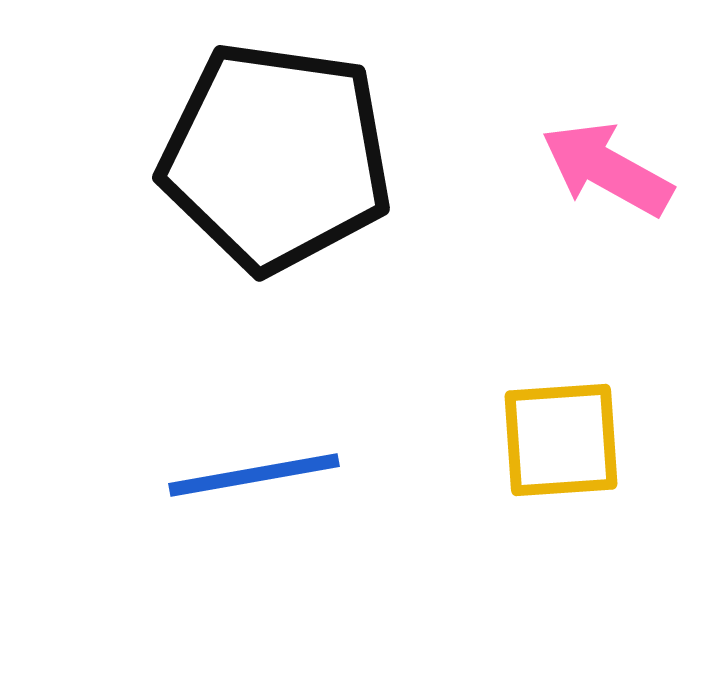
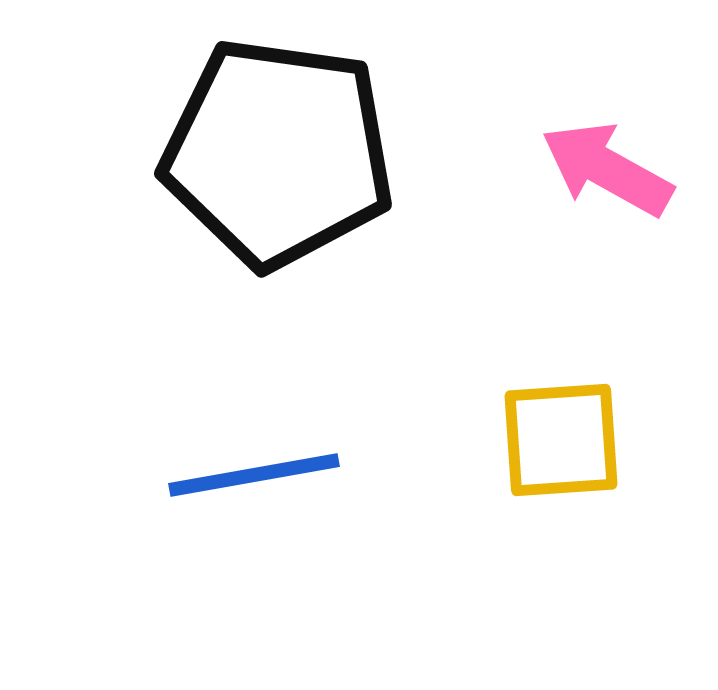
black pentagon: moved 2 px right, 4 px up
